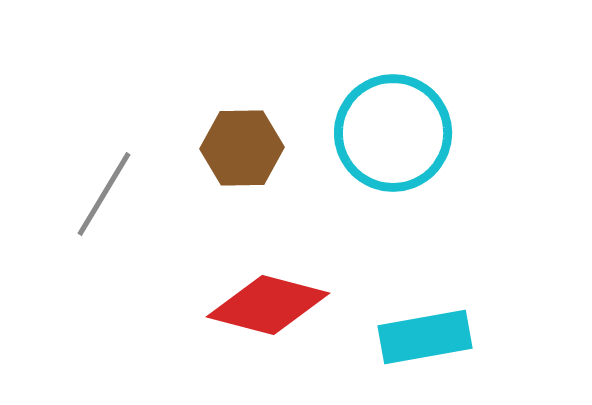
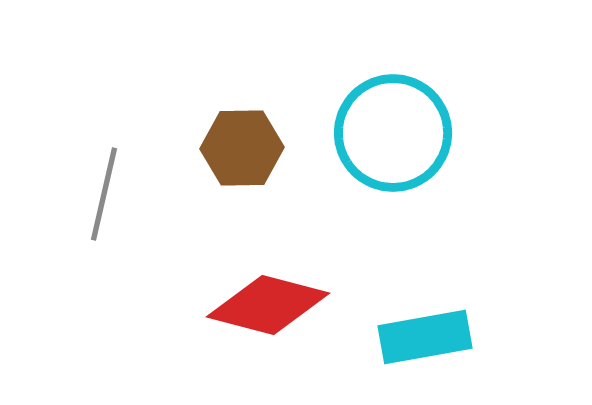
gray line: rotated 18 degrees counterclockwise
